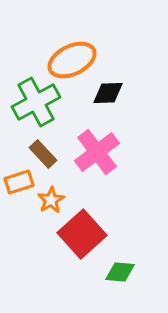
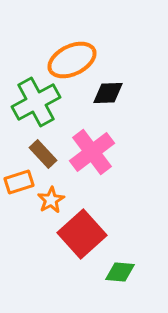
pink cross: moved 5 px left
